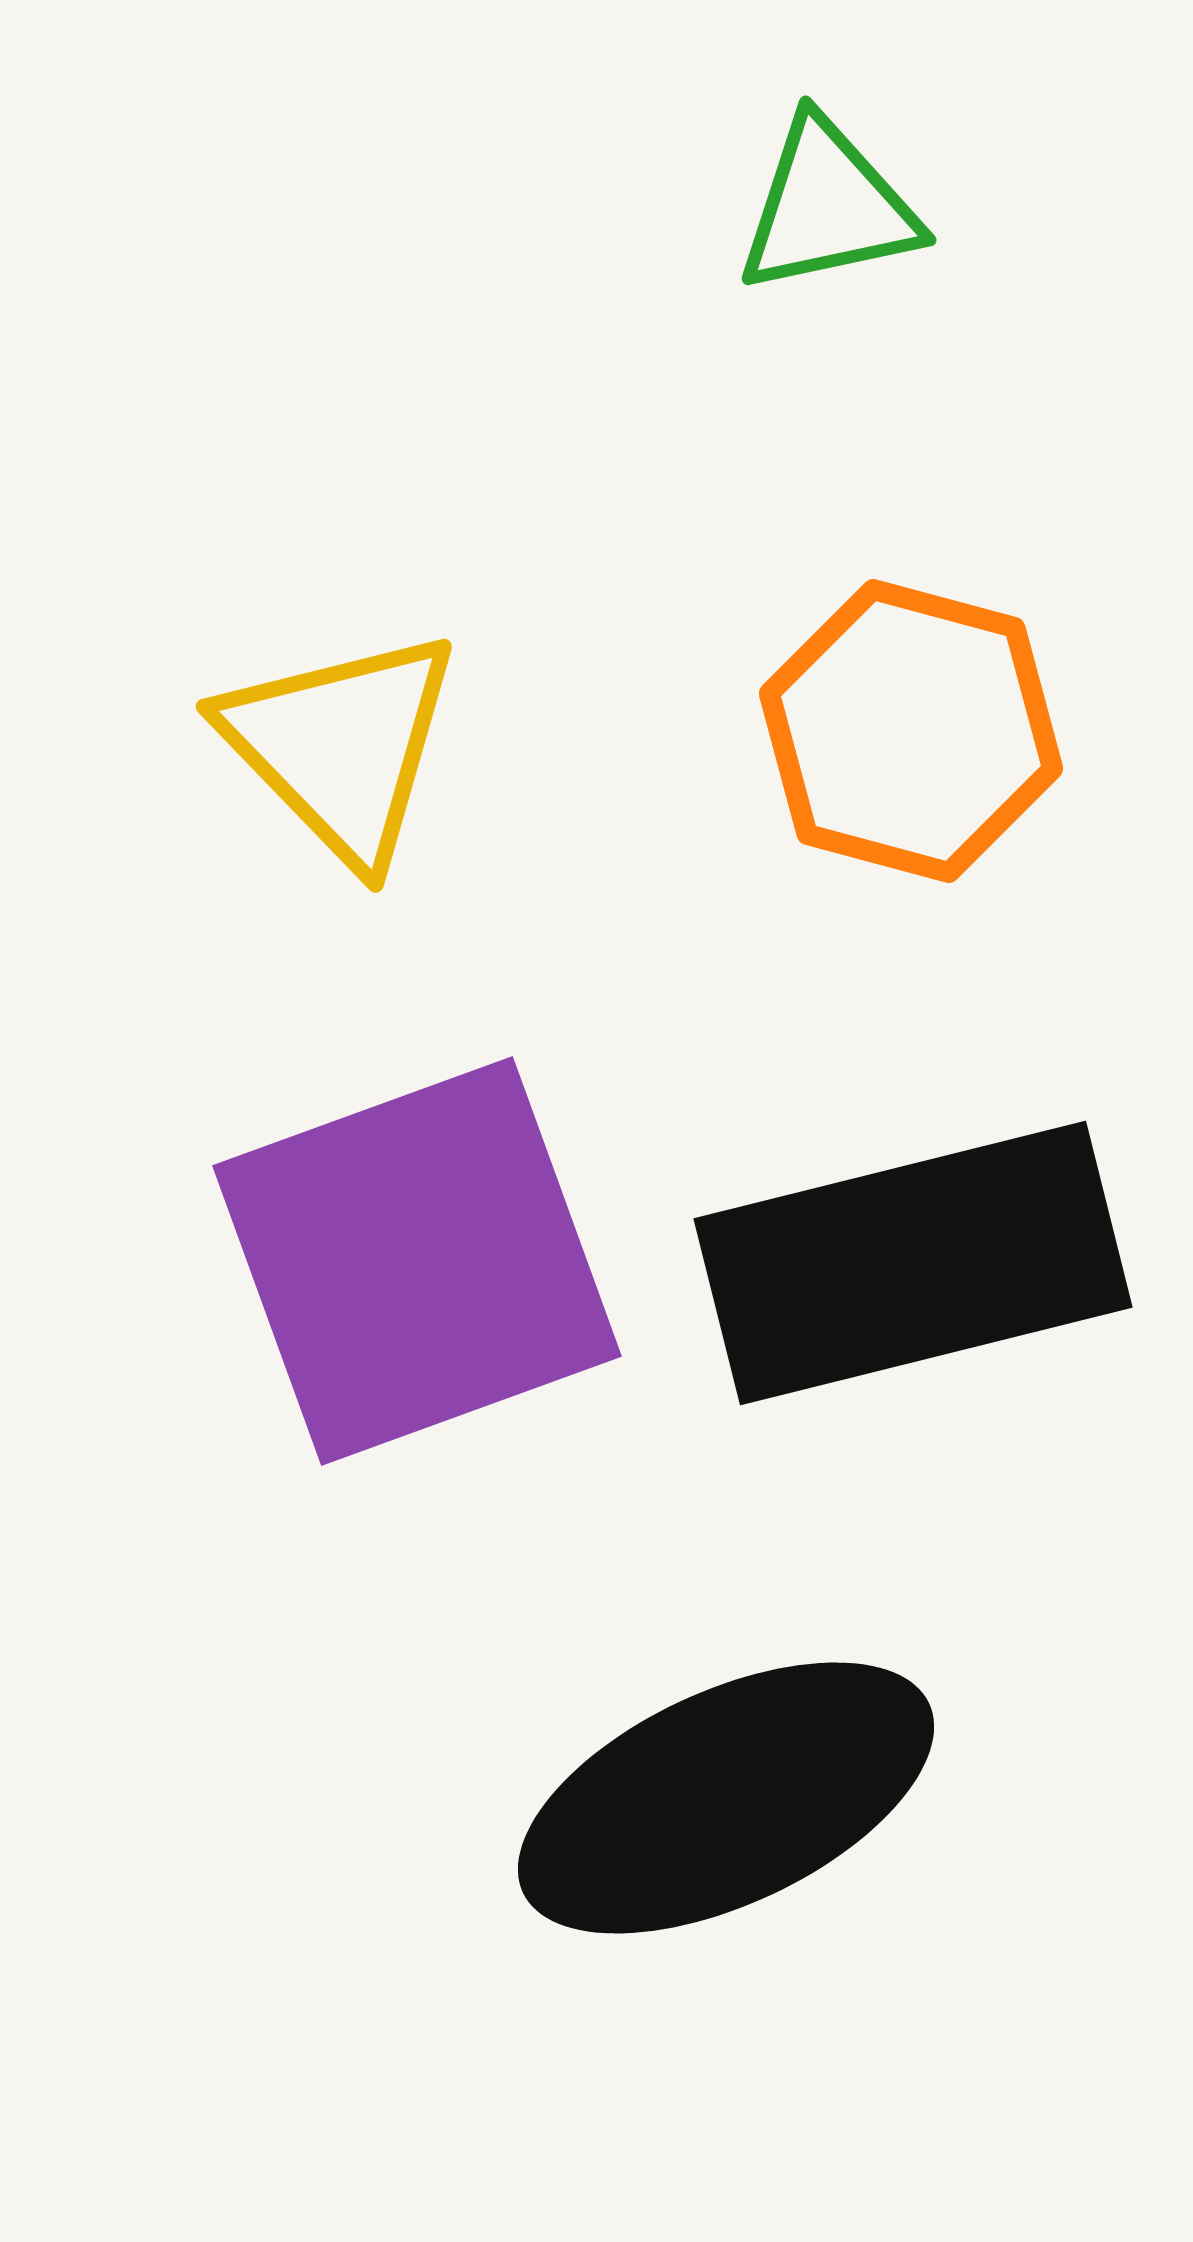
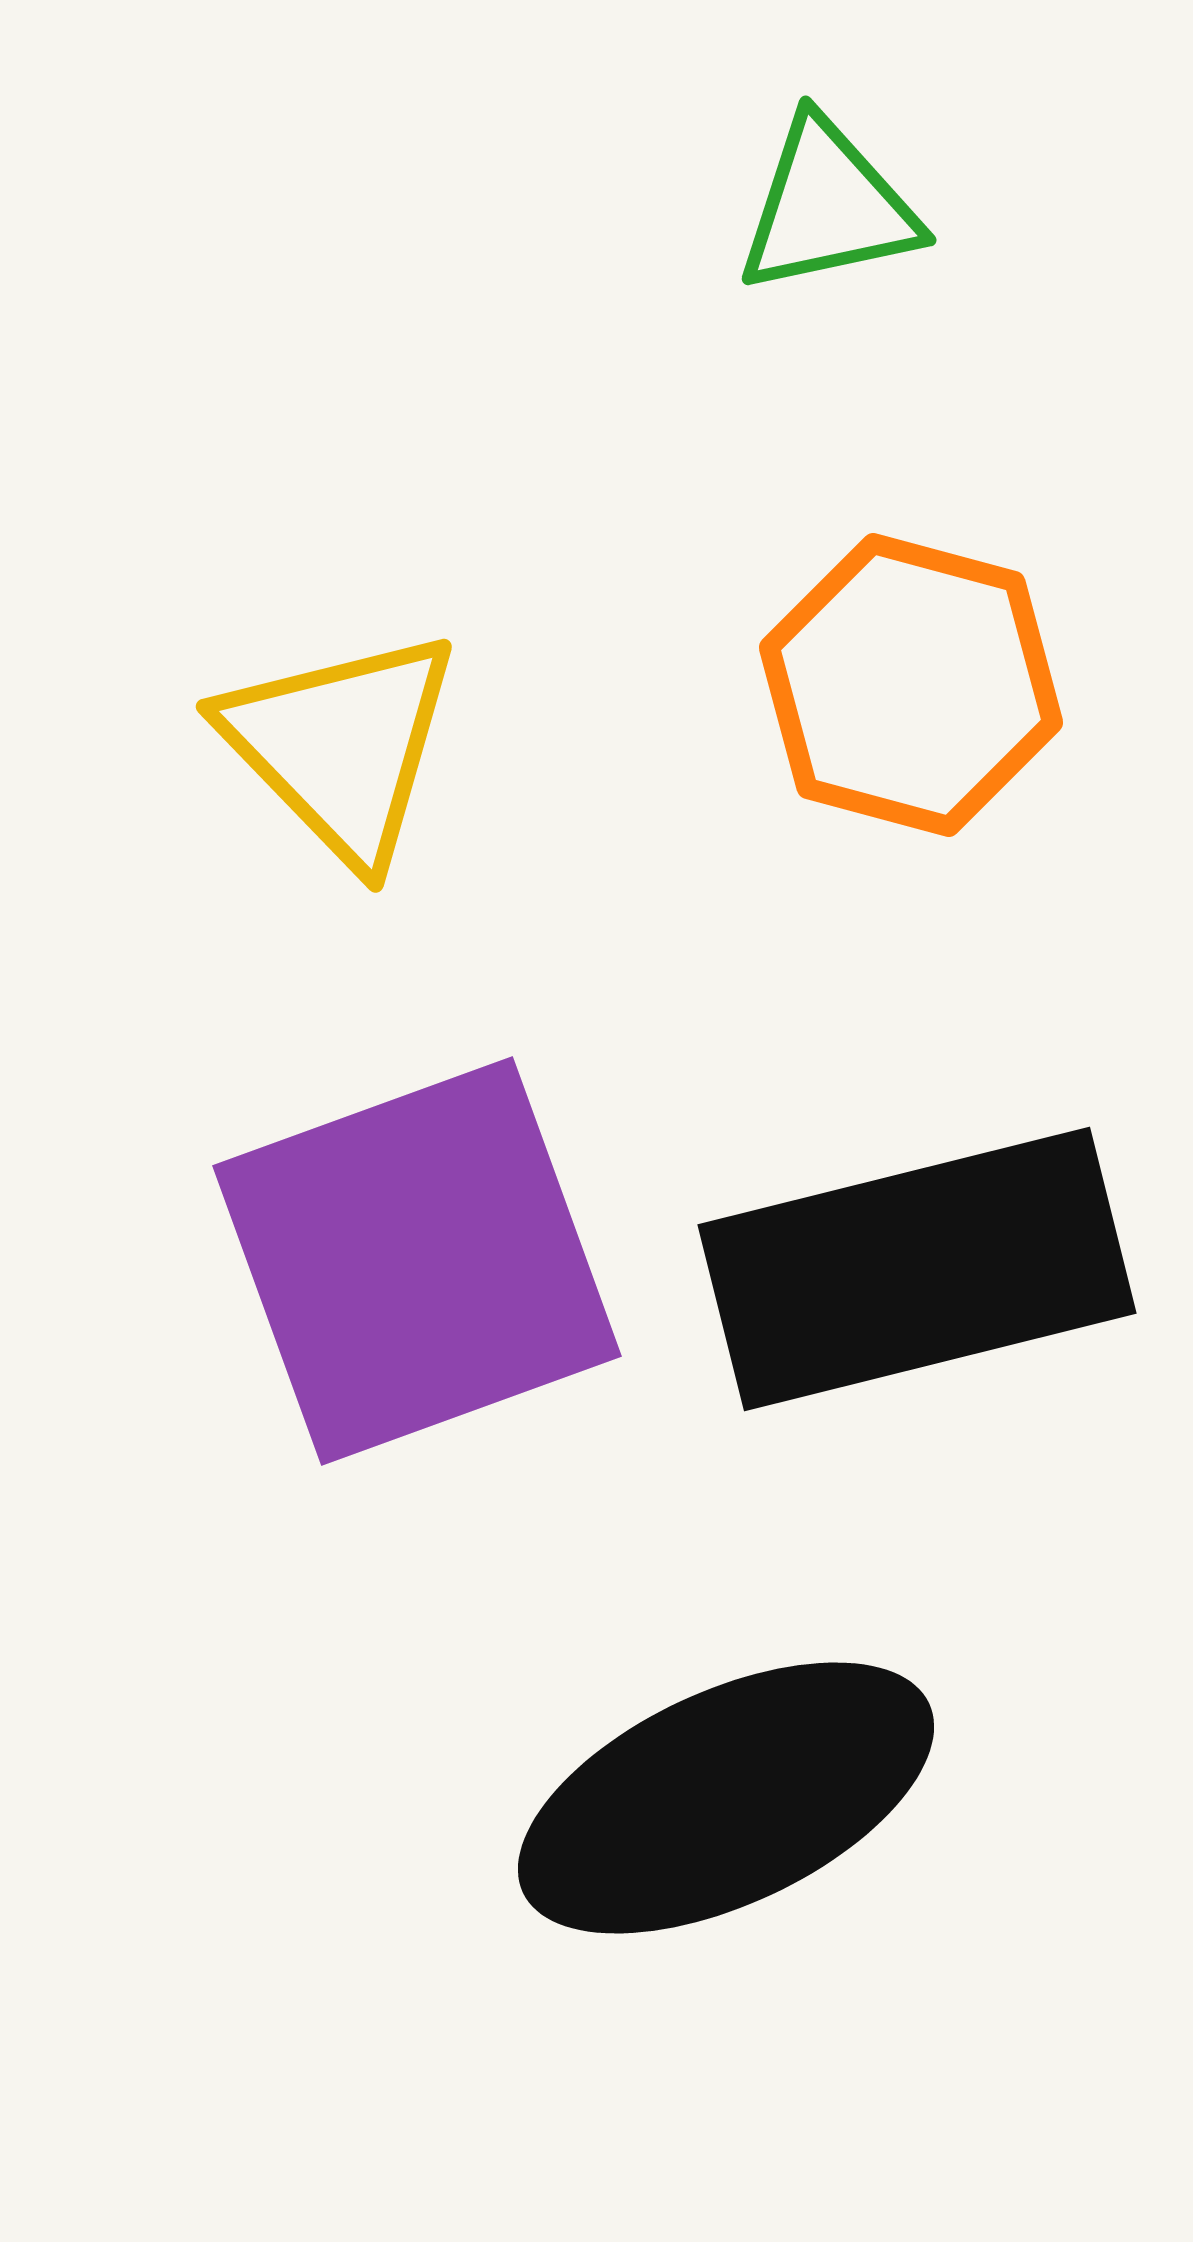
orange hexagon: moved 46 px up
black rectangle: moved 4 px right, 6 px down
